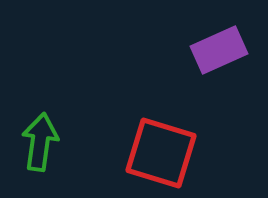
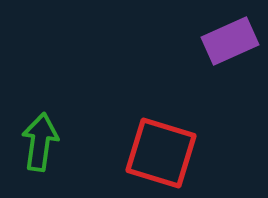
purple rectangle: moved 11 px right, 9 px up
